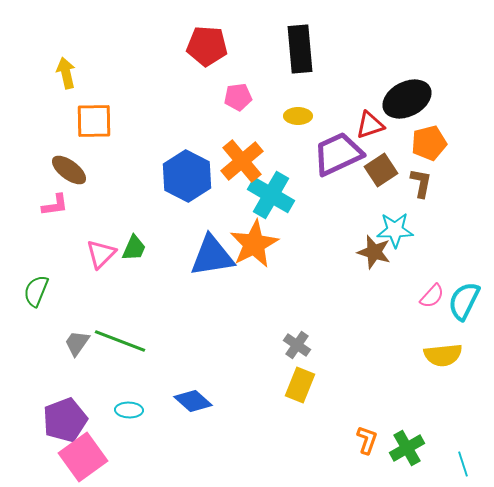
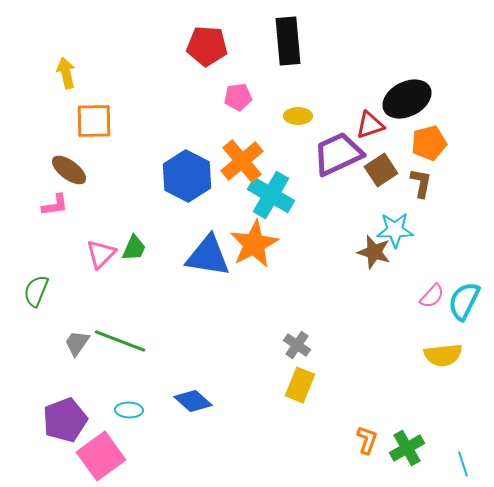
black rectangle: moved 12 px left, 8 px up
blue triangle: moved 4 px left; rotated 18 degrees clockwise
pink square: moved 18 px right, 1 px up
